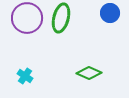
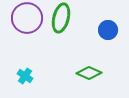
blue circle: moved 2 px left, 17 px down
